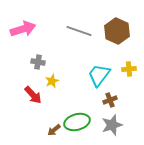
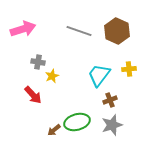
yellow star: moved 5 px up
